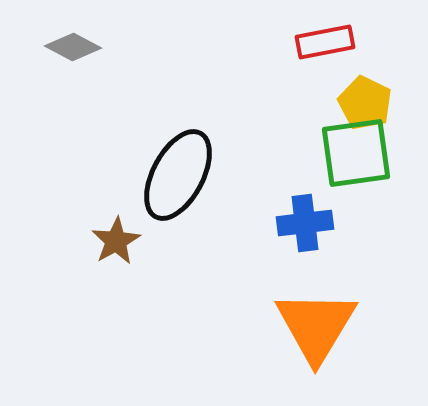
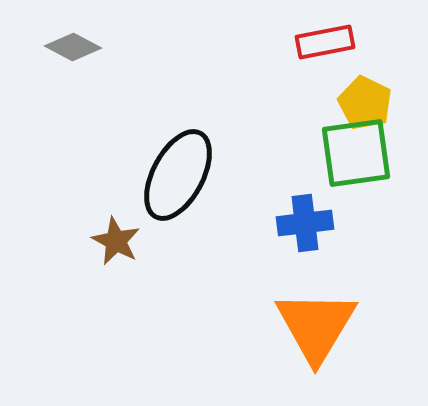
brown star: rotated 15 degrees counterclockwise
